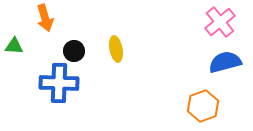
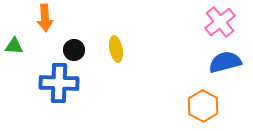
orange arrow: rotated 12 degrees clockwise
black circle: moved 1 px up
orange hexagon: rotated 12 degrees counterclockwise
